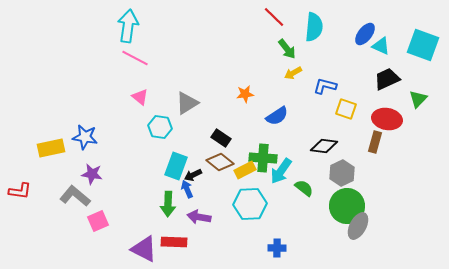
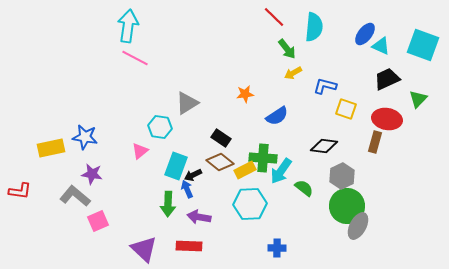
pink triangle at (140, 97): moved 54 px down; rotated 42 degrees clockwise
gray hexagon at (342, 173): moved 3 px down
red rectangle at (174, 242): moved 15 px right, 4 px down
purple triangle at (144, 249): rotated 16 degrees clockwise
